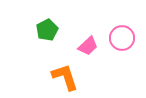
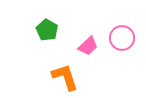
green pentagon: rotated 15 degrees counterclockwise
